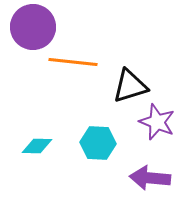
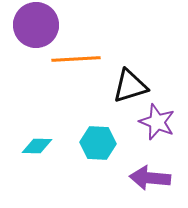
purple circle: moved 3 px right, 2 px up
orange line: moved 3 px right, 3 px up; rotated 9 degrees counterclockwise
